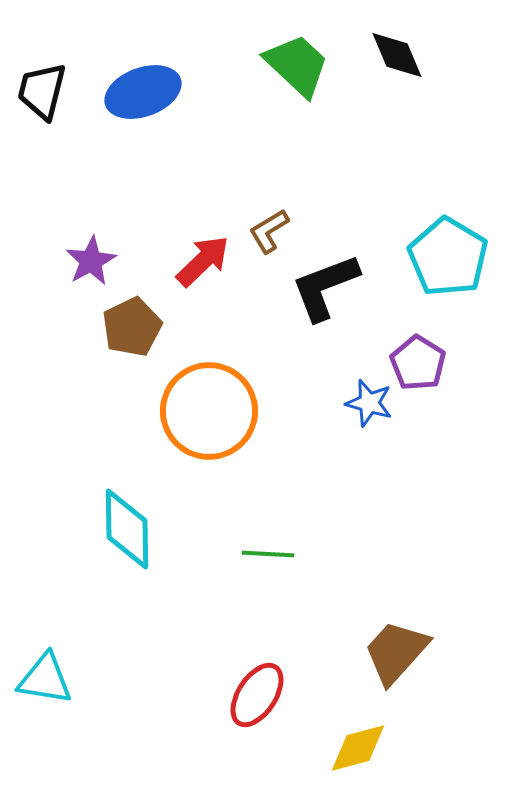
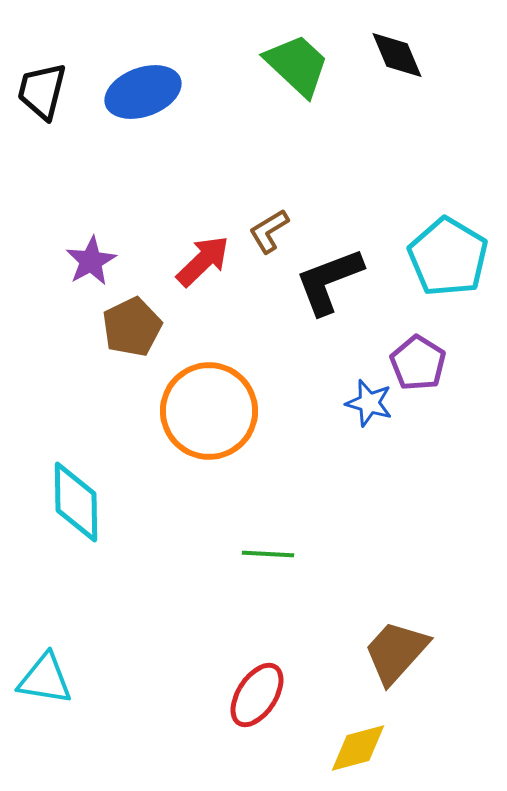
black L-shape: moved 4 px right, 6 px up
cyan diamond: moved 51 px left, 27 px up
